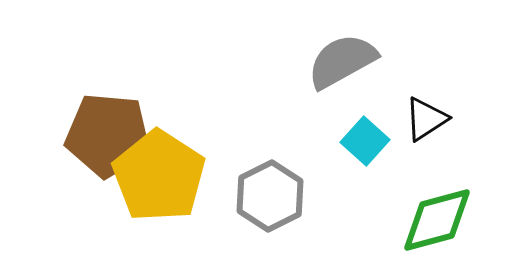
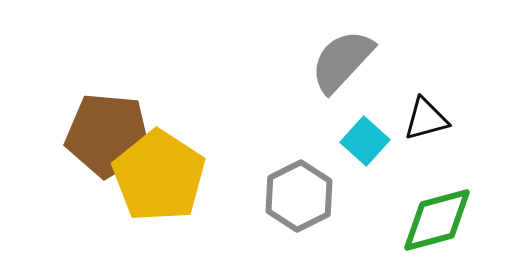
gray semicircle: rotated 18 degrees counterclockwise
black triangle: rotated 18 degrees clockwise
gray hexagon: moved 29 px right
